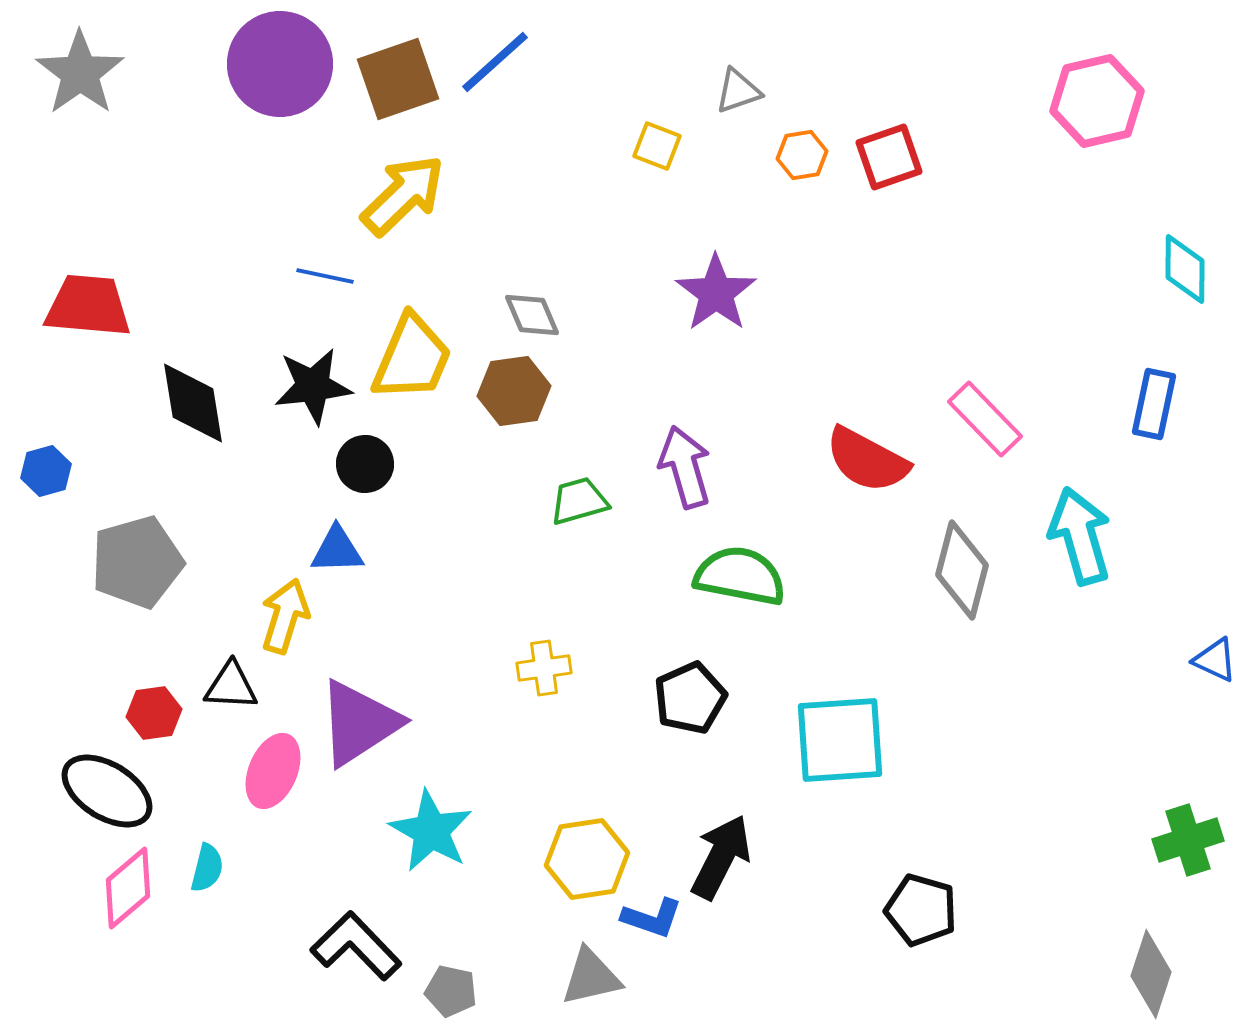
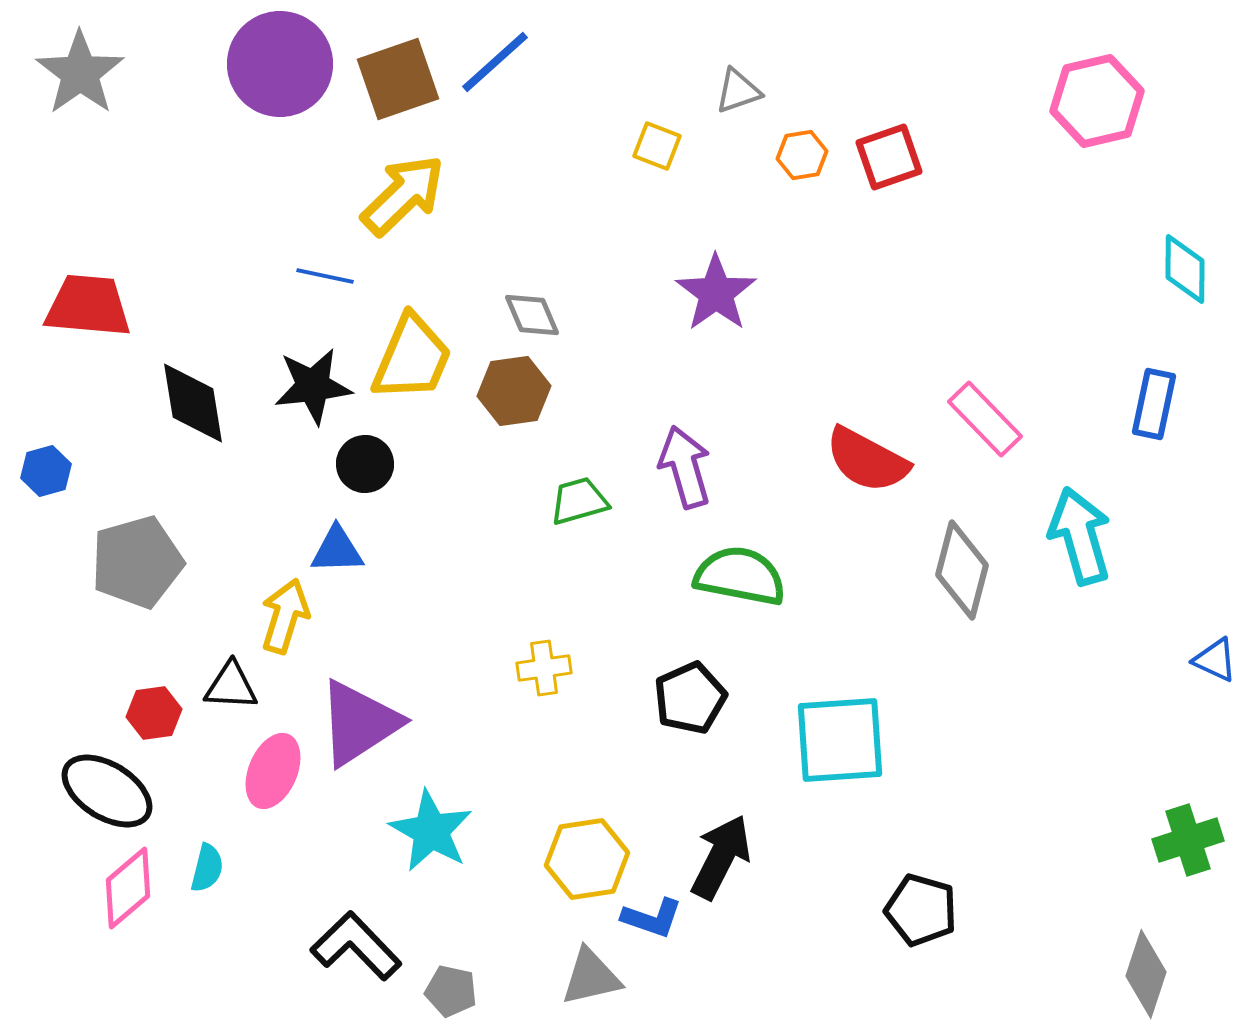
gray diamond at (1151, 974): moved 5 px left
